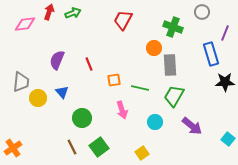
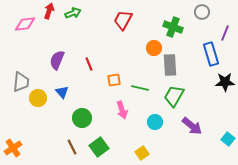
red arrow: moved 1 px up
